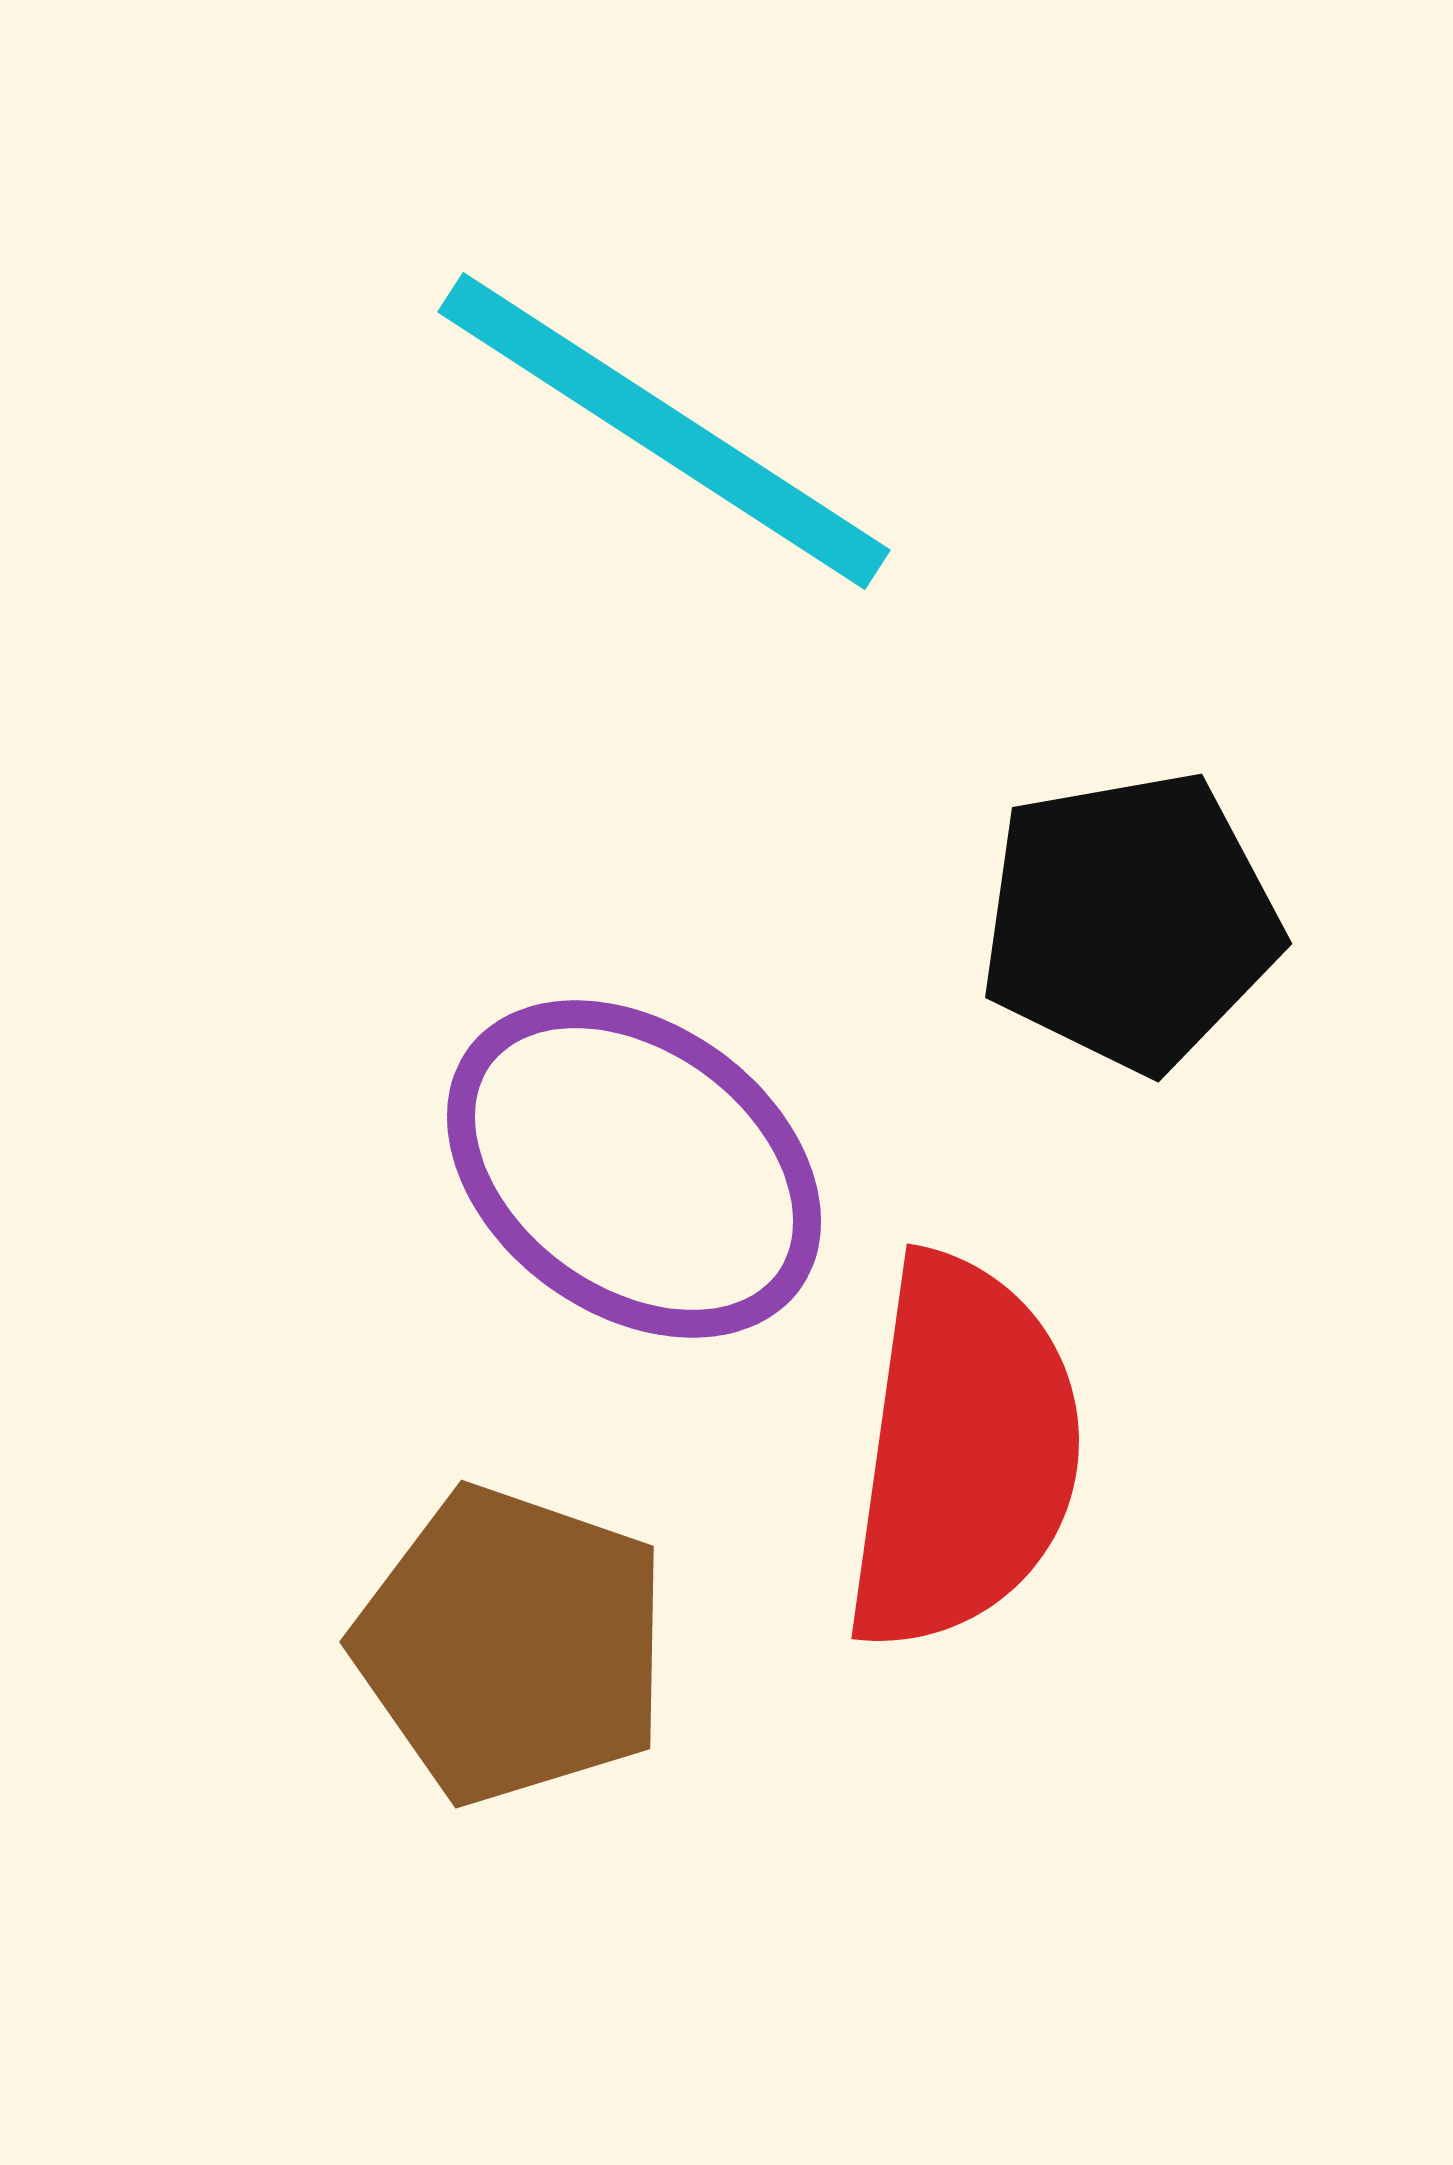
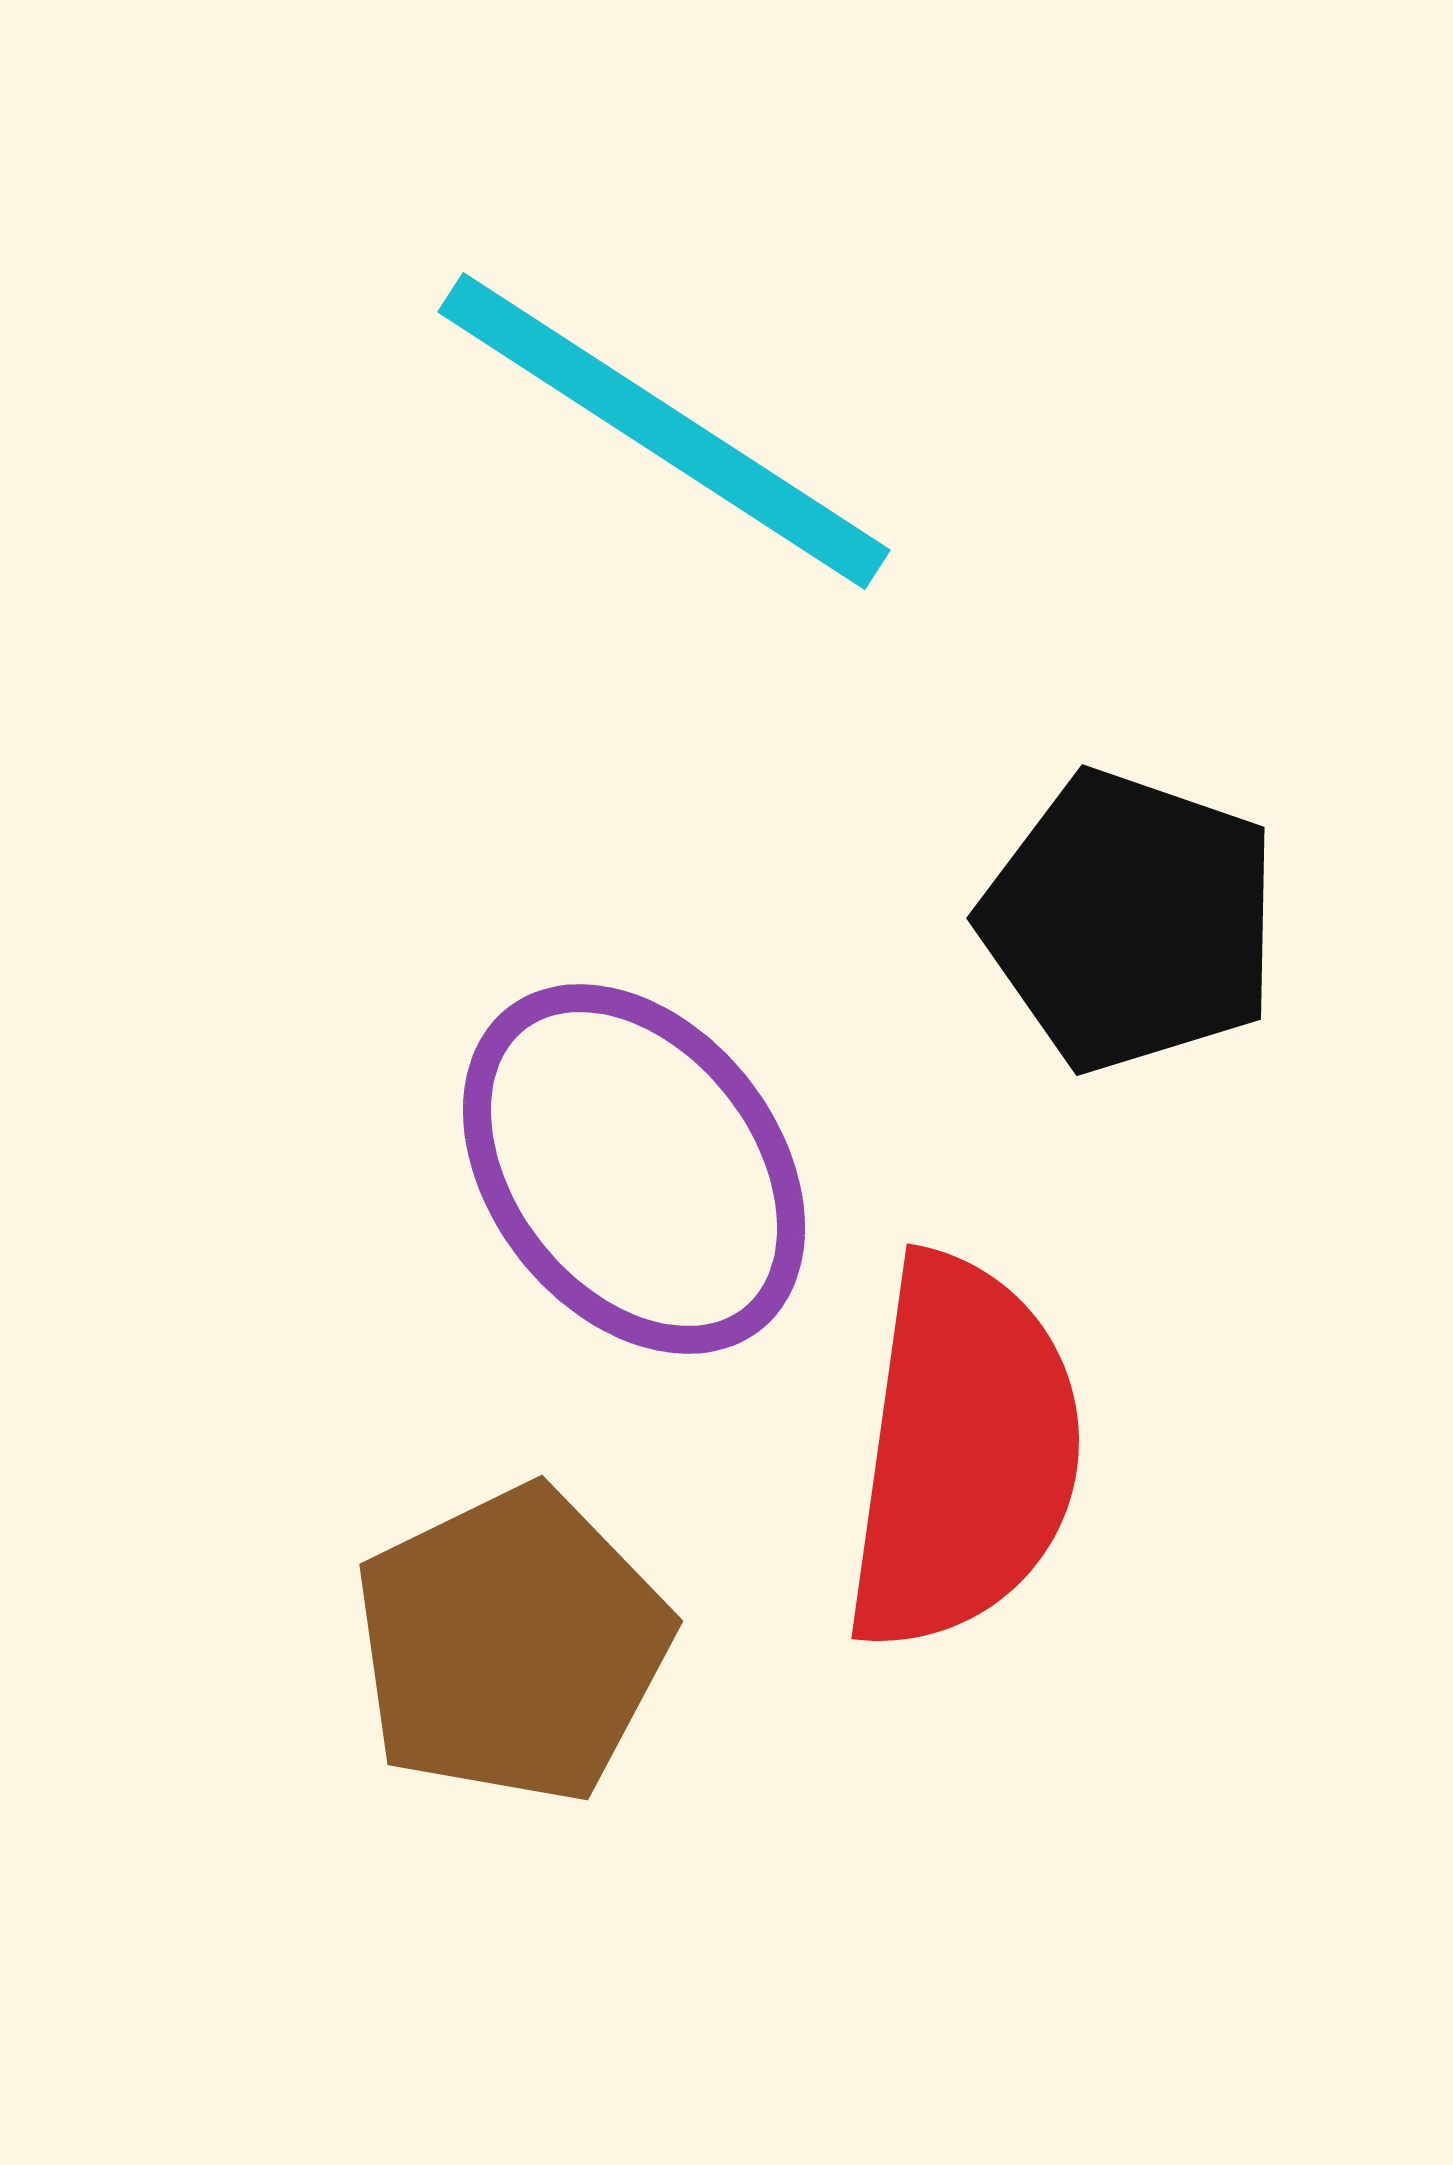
black pentagon: rotated 29 degrees clockwise
purple ellipse: rotated 16 degrees clockwise
brown pentagon: rotated 27 degrees clockwise
